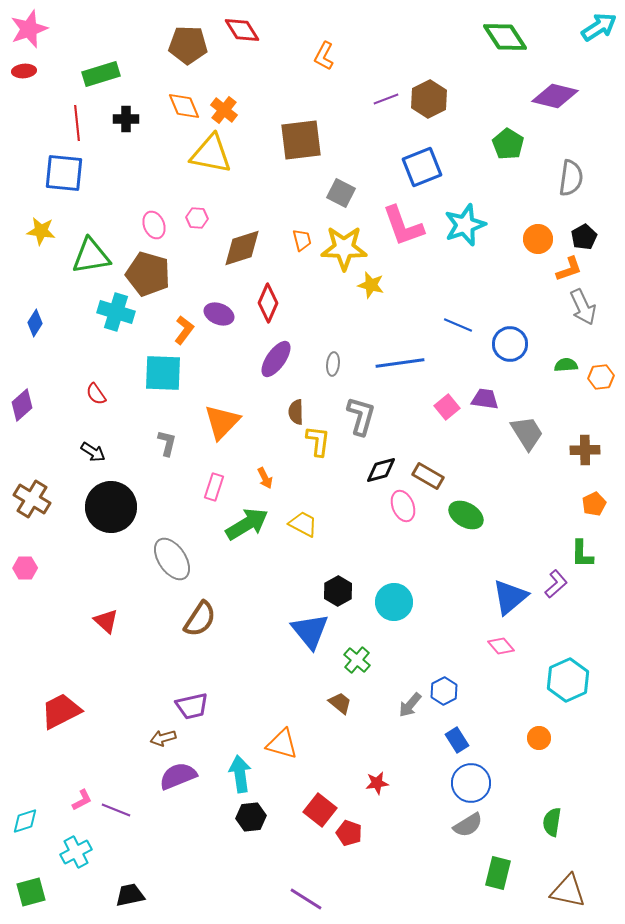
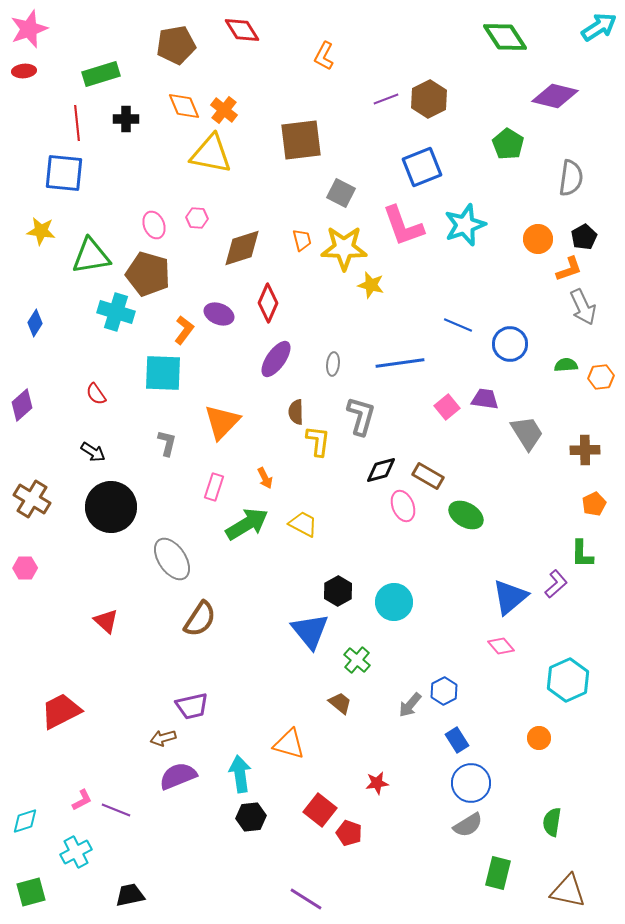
brown pentagon at (188, 45): moved 12 px left; rotated 12 degrees counterclockwise
orange triangle at (282, 744): moved 7 px right
